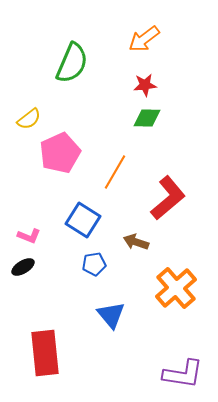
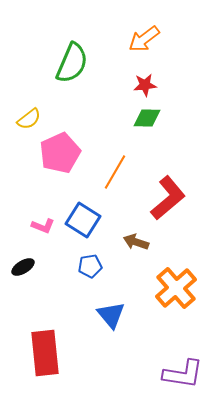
pink L-shape: moved 14 px right, 10 px up
blue pentagon: moved 4 px left, 2 px down
